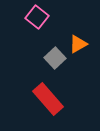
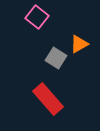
orange triangle: moved 1 px right
gray square: moved 1 px right; rotated 15 degrees counterclockwise
